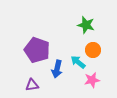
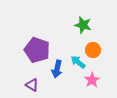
green star: moved 3 px left
pink star: rotated 21 degrees counterclockwise
purple triangle: rotated 40 degrees clockwise
